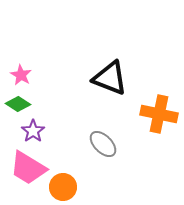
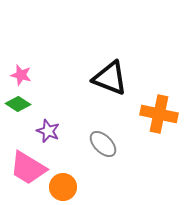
pink star: rotated 15 degrees counterclockwise
purple star: moved 15 px right; rotated 15 degrees counterclockwise
